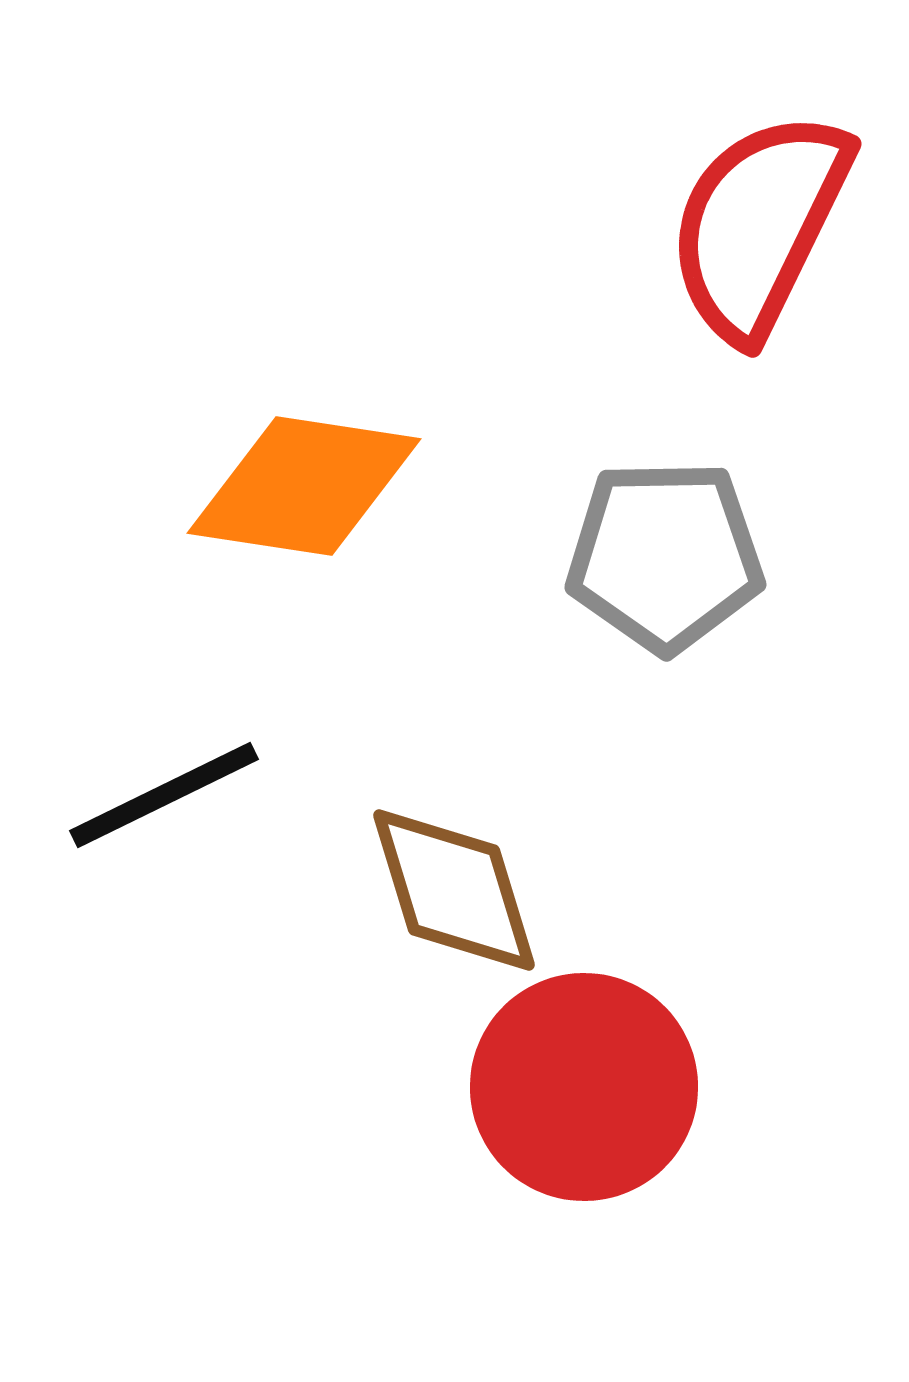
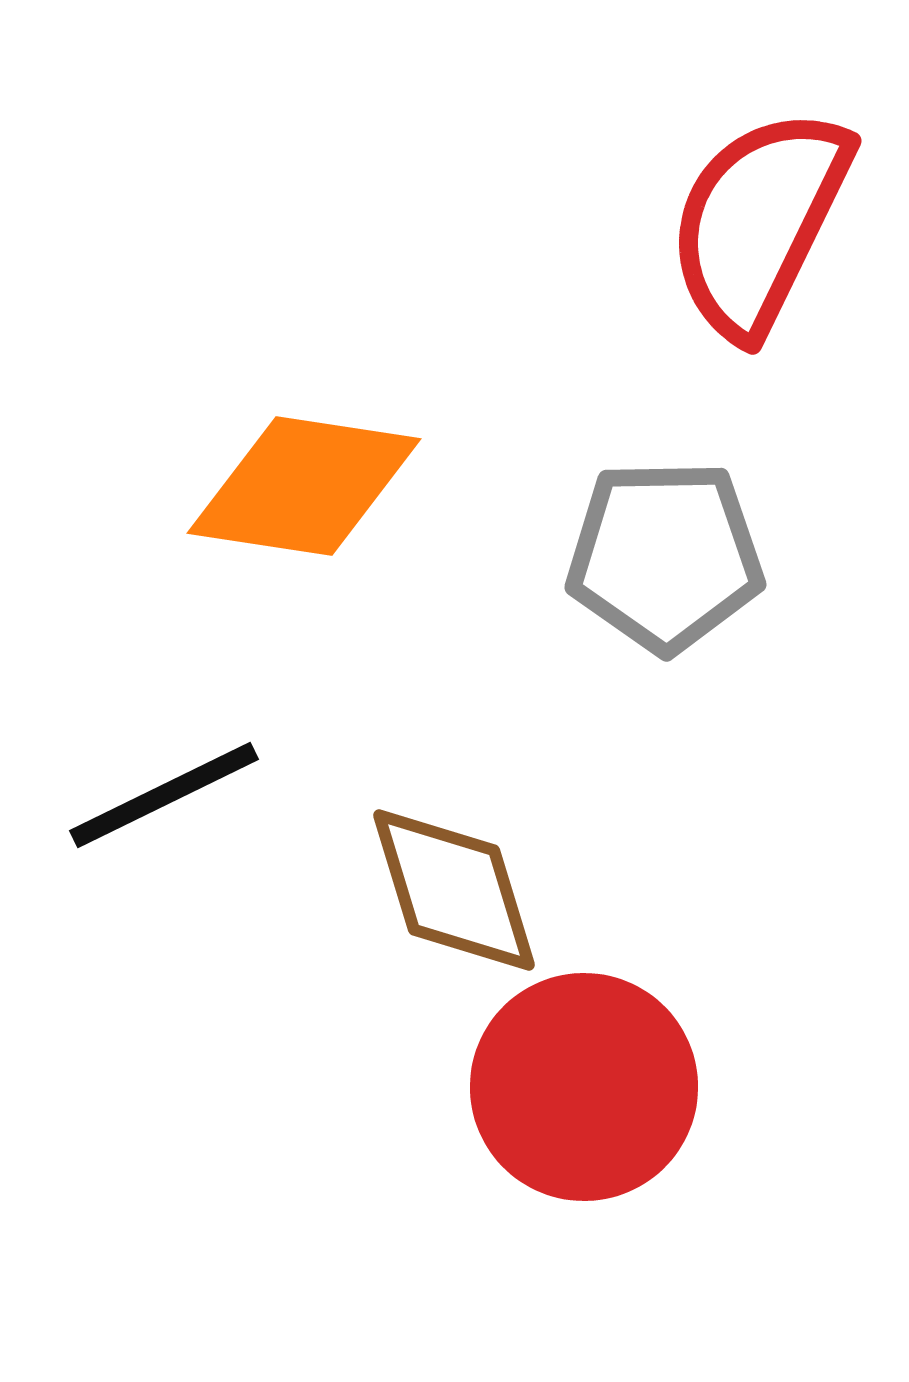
red semicircle: moved 3 px up
